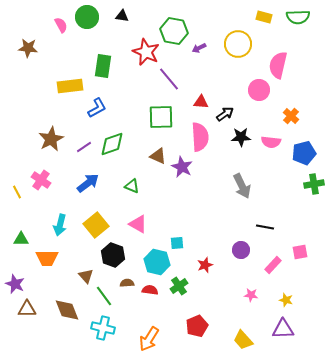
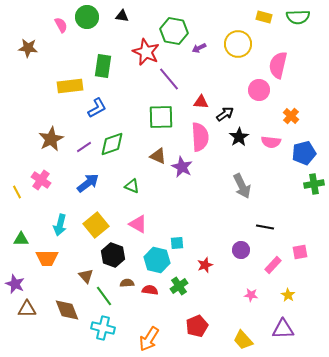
black star at (241, 137): moved 2 px left; rotated 30 degrees counterclockwise
cyan hexagon at (157, 262): moved 2 px up
yellow star at (286, 300): moved 2 px right, 5 px up; rotated 16 degrees clockwise
